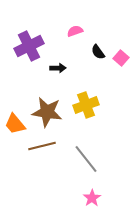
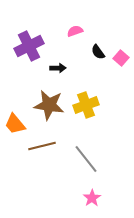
brown star: moved 2 px right, 7 px up
